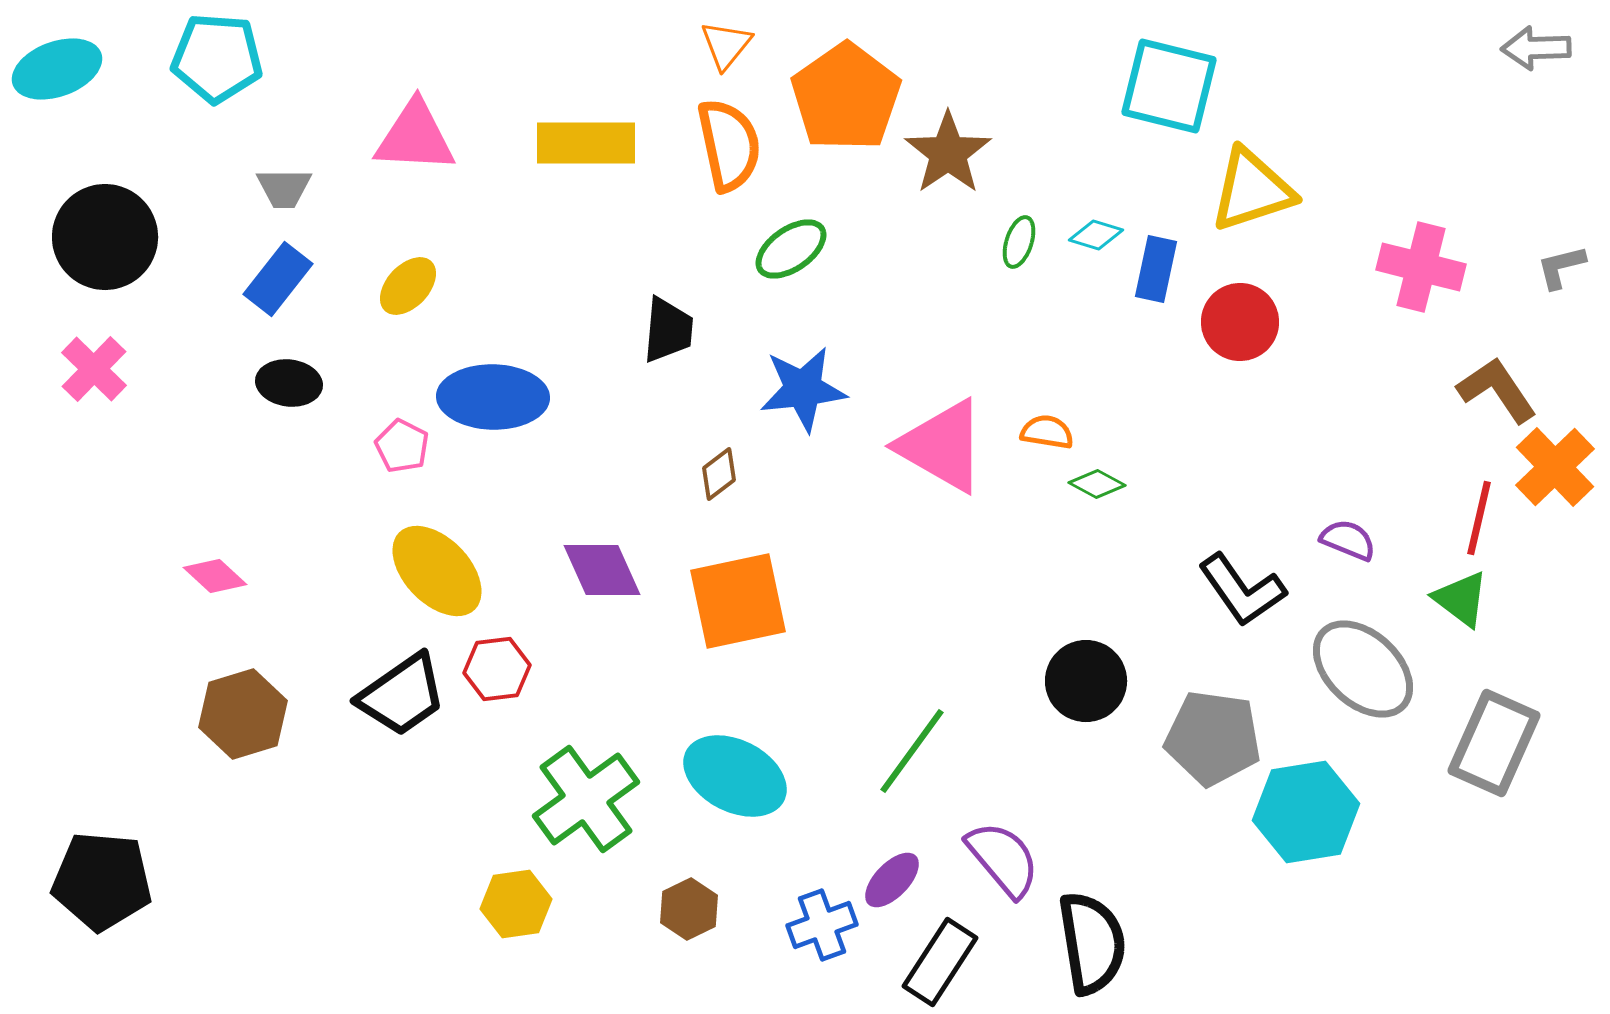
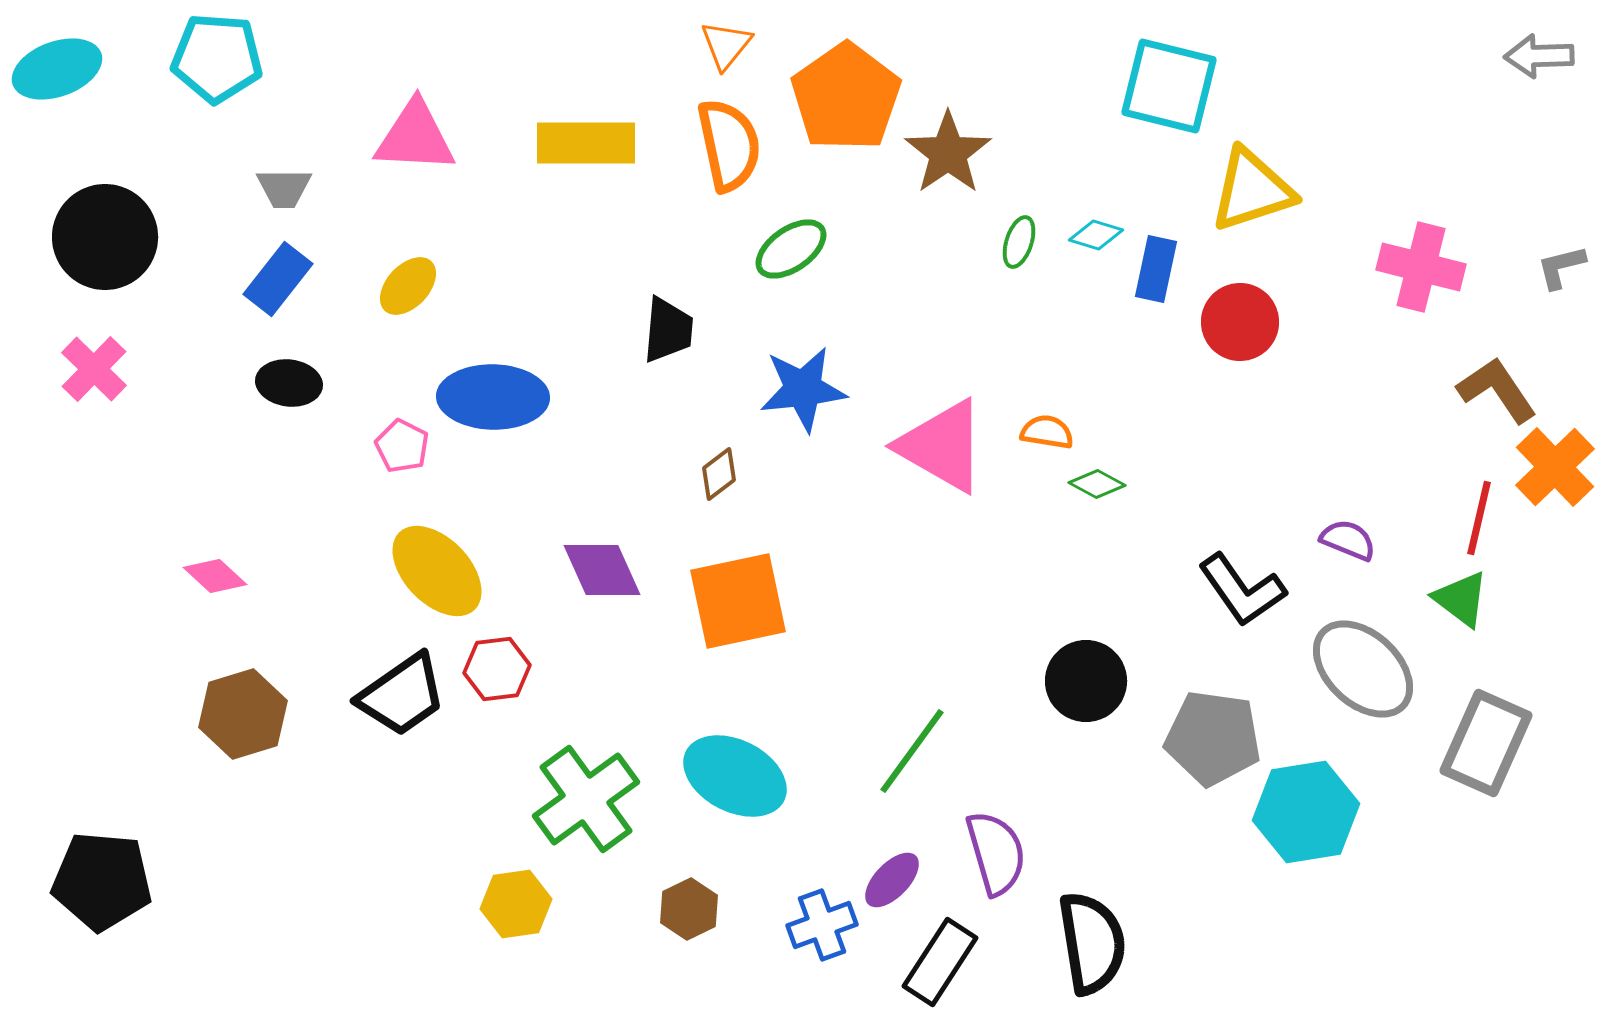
gray arrow at (1536, 48): moved 3 px right, 8 px down
gray rectangle at (1494, 743): moved 8 px left
purple semicircle at (1003, 859): moved 7 px left, 6 px up; rotated 24 degrees clockwise
